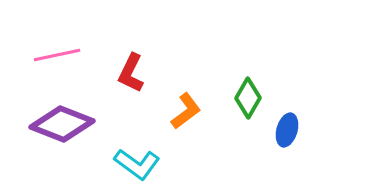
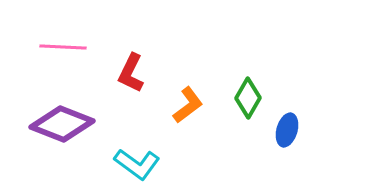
pink line: moved 6 px right, 8 px up; rotated 15 degrees clockwise
orange L-shape: moved 2 px right, 6 px up
